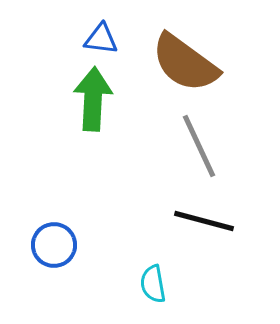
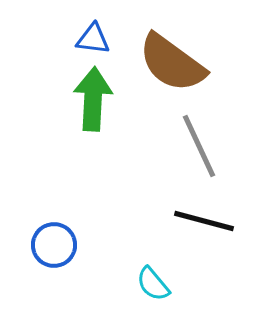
blue triangle: moved 8 px left
brown semicircle: moved 13 px left
cyan semicircle: rotated 30 degrees counterclockwise
